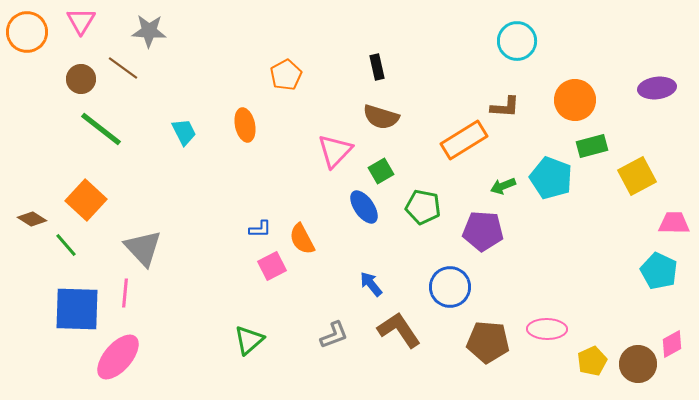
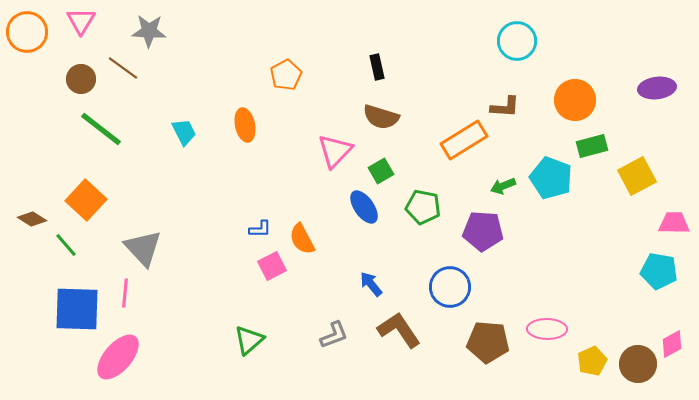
cyan pentagon at (659, 271): rotated 15 degrees counterclockwise
